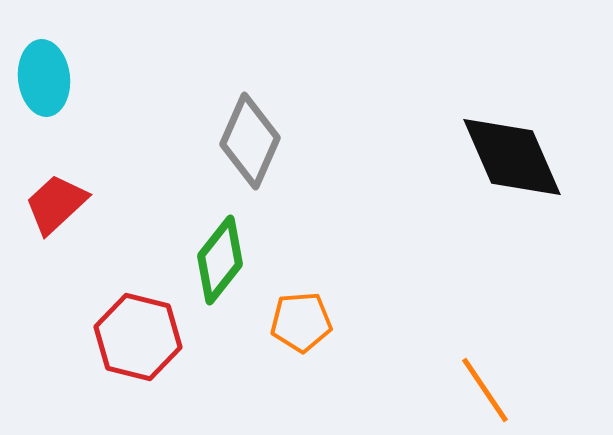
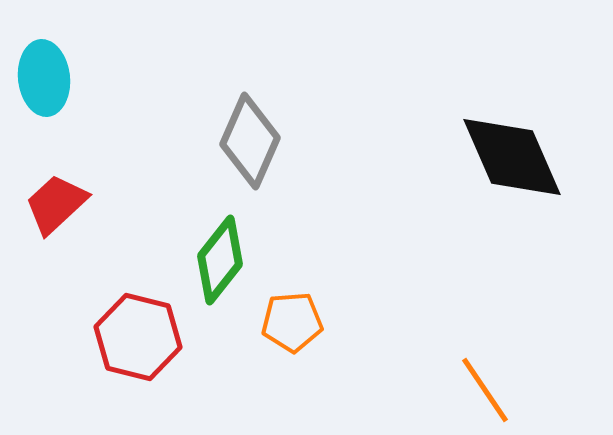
orange pentagon: moved 9 px left
